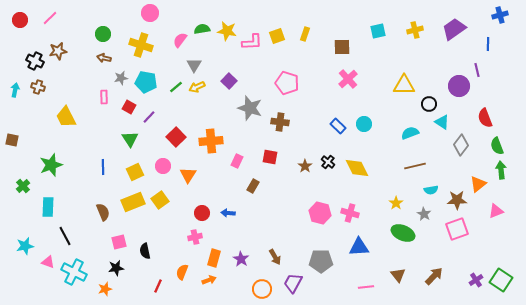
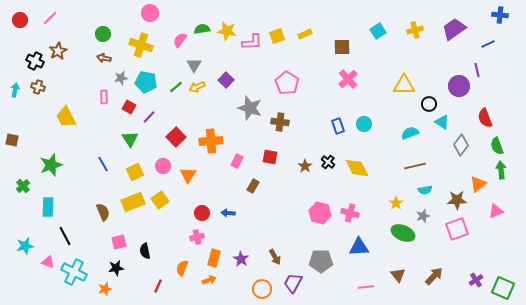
blue cross at (500, 15): rotated 21 degrees clockwise
cyan square at (378, 31): rotated 21 degrees counterclockwise
yellow rectangle at (305, 34): rotated 48 degrees clockwise
blue line at (488, 44): rotated 64 degrees clockwise
brown star at (58, 51): rotated 18 degrees counterclockwise
purple square at (229, 81): moved 3 px left, 1 px up
pink pentagon at (287, 83): rotated 15 degrees clockwise
blue rectangle at (338, 126): rotated 28 degrees clockwise
blue line at (103, 167): moved 3 px up; rotated 28 degrees counterclockwise
cyan semicircle at (431, 190): moved 6 px left
gray star at (424, 214): moved 1 px left, 2 px down; rotated 24 degrees clockwise
pink cross at (195, 237): moved 2 px right
orange semicircle at (182, 272): moved 4 px up
green square at (501, 280): moved 2 px right, 8 px down; rotated 10 degrees counterclockwise
